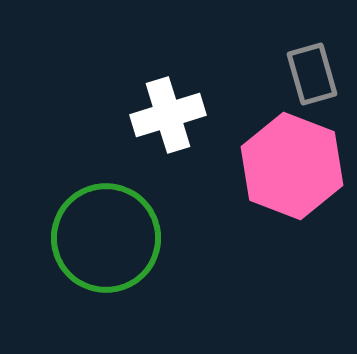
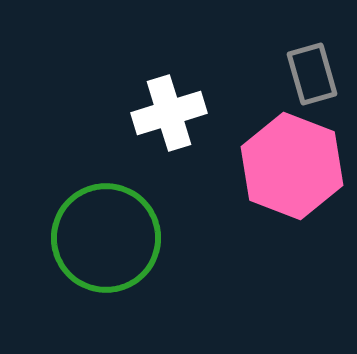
white cross: moved 1 px right, 2 px up
